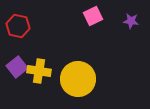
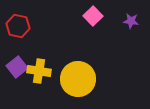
pink square: rotated 18 degrees counterclockwise
